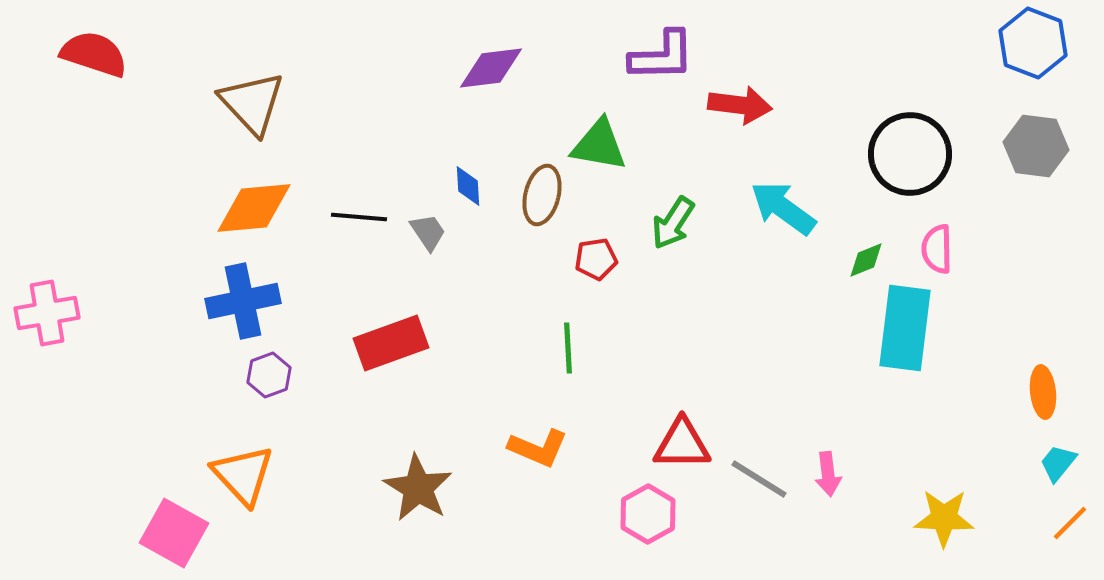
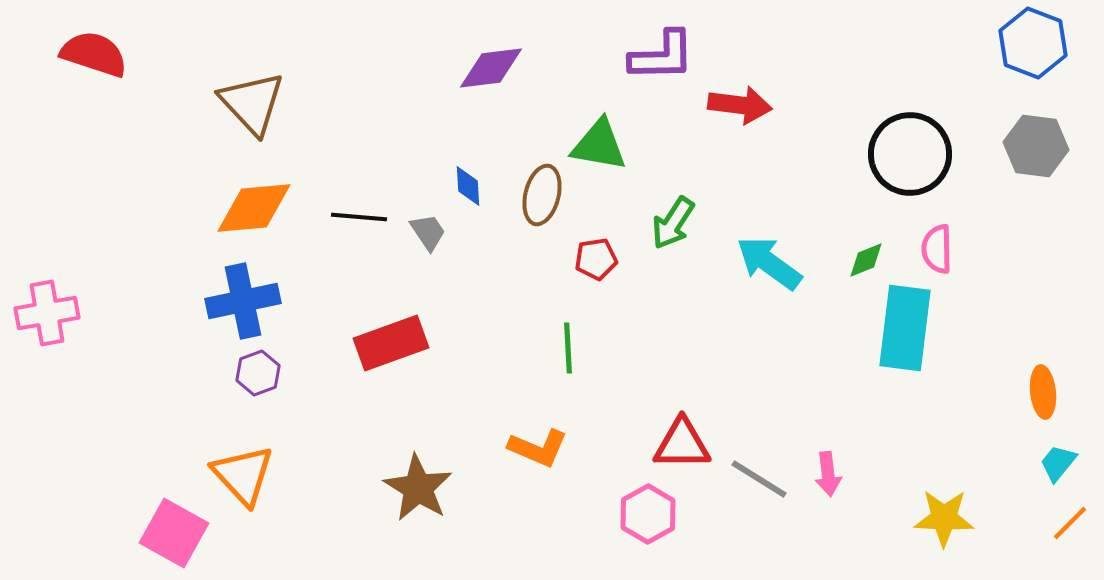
cyan arrow: moved 14 px left, 55 px down
purple hexagon: moved 11 px left, 2 px up
